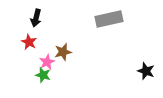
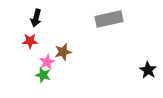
red star: moved 1 px right, 1 px up; rotated 28 degrees counterclockwise
black star: moved 2 px right, 1 px up; rotated 12 degrees clockwise
